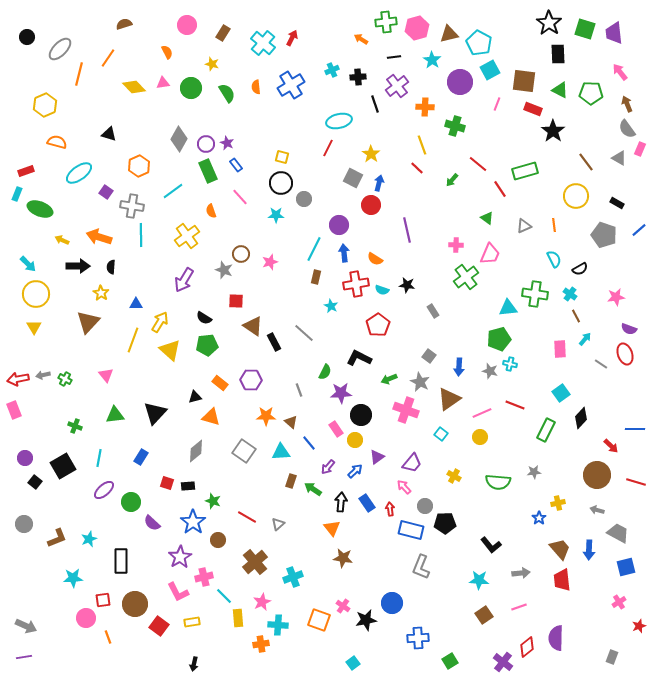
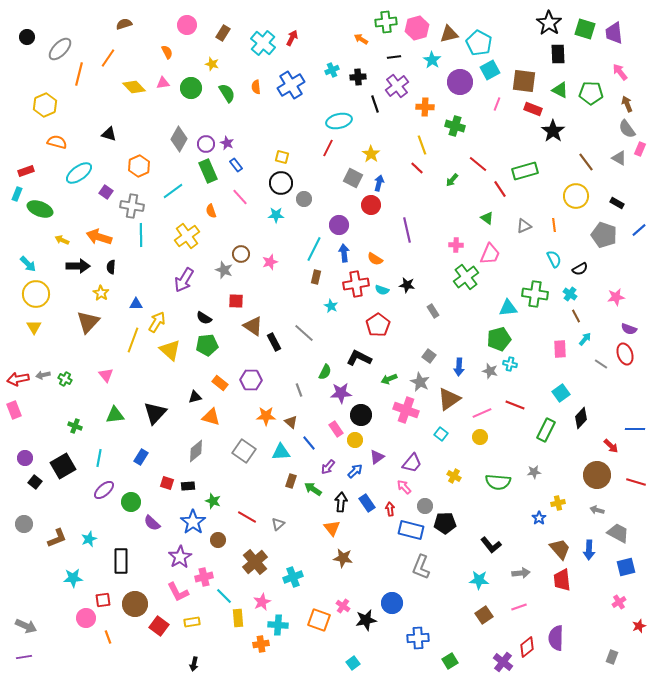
yellow arrow at (160, 322): moved 3 px left
